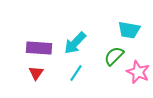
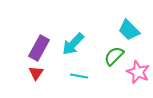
cyan trapezoid: rotated 35 degrees clockwise
cyan arrow: moved 2 px left, 1 px down
purple rectangle: rotated 65 degrees counterclockwise
cyan line: moved 3 px right, 3 px down; rotated 66 degrees clockwise
